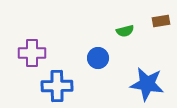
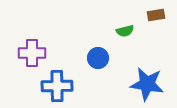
brown rectangle: moved 5 px left, 6 px up
